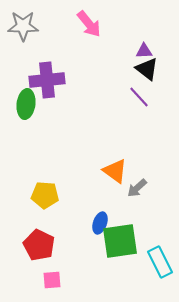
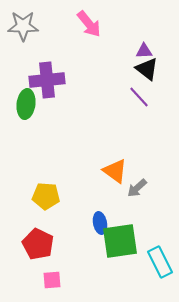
yellow pentagon: moved 1 px right, 1 px down
blue ellipse: rotated 30 degrees counterclockwise
red pentagon: moved 1 px left, 1 px up
